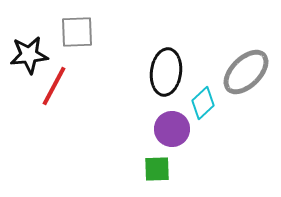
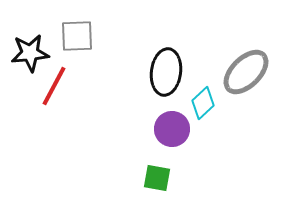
gray square: moved 4 px down
black star: moved 1 px right, 2 px up
green square: moved 9 px down; rotated 12 degrees clockwise
